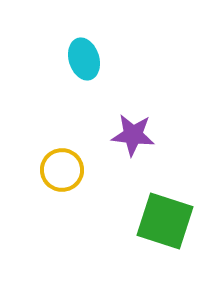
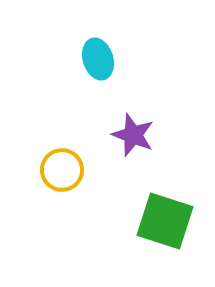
cyan ellipse: moved 14 px right
purple star: rotated 15 degrees clockwise
